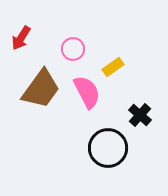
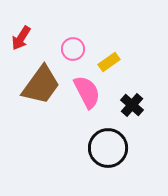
yellow rectangle: moved 4 px left, 5 px up
brown trapezoid: moved 4 px up
black cross: moved 8 px left, 10 px up
